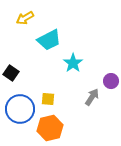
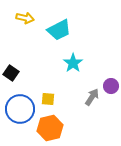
yellow arrow: rotated 138 degrees counterclockwise
cyan trapezoid: moved 10 px right, 10 px up
purple circle: moved 5 px down
